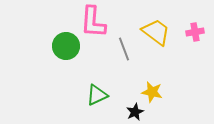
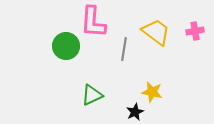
pink cross: moved 1 px up
gray line: rotated 30 degrees clockwise
green triangle: moved 5 px left
